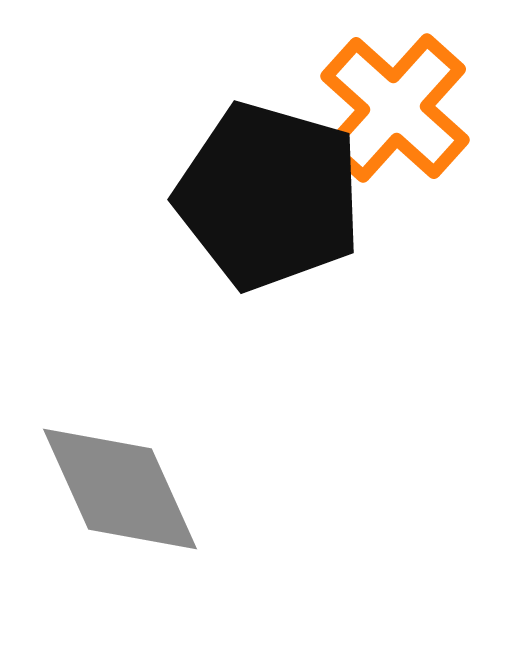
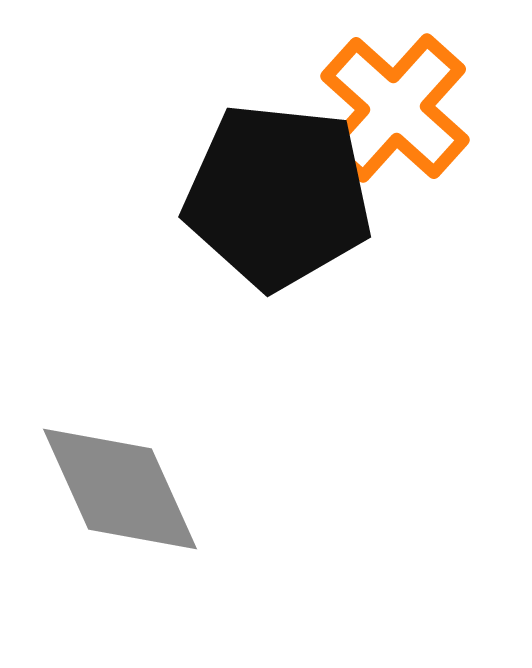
black pentagon: moved 9 px right; rotated 10 degrees counterclockwise
